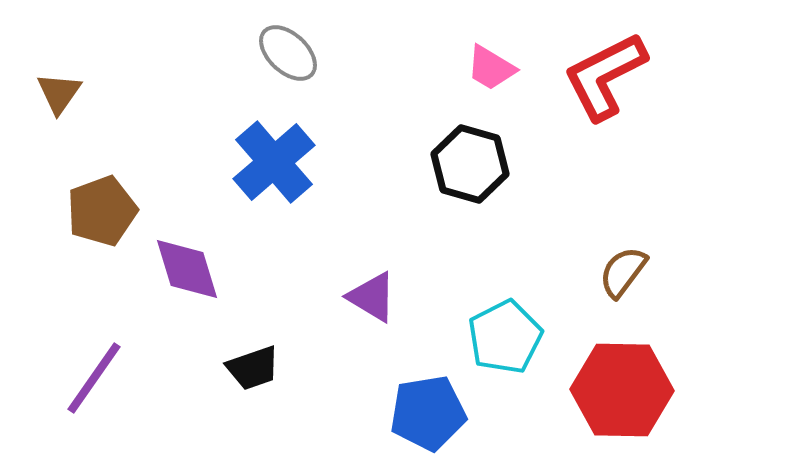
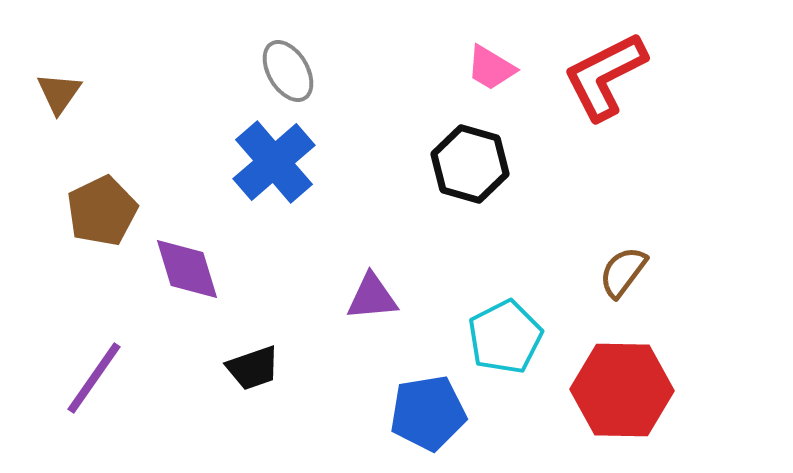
gray ellipse: moved 18 px down; rotated 16 degrees clockwise
brown pentagon: rotated 6 degrees counterclockwise
purple triangle: rotated 36 degrees counterclockwise
